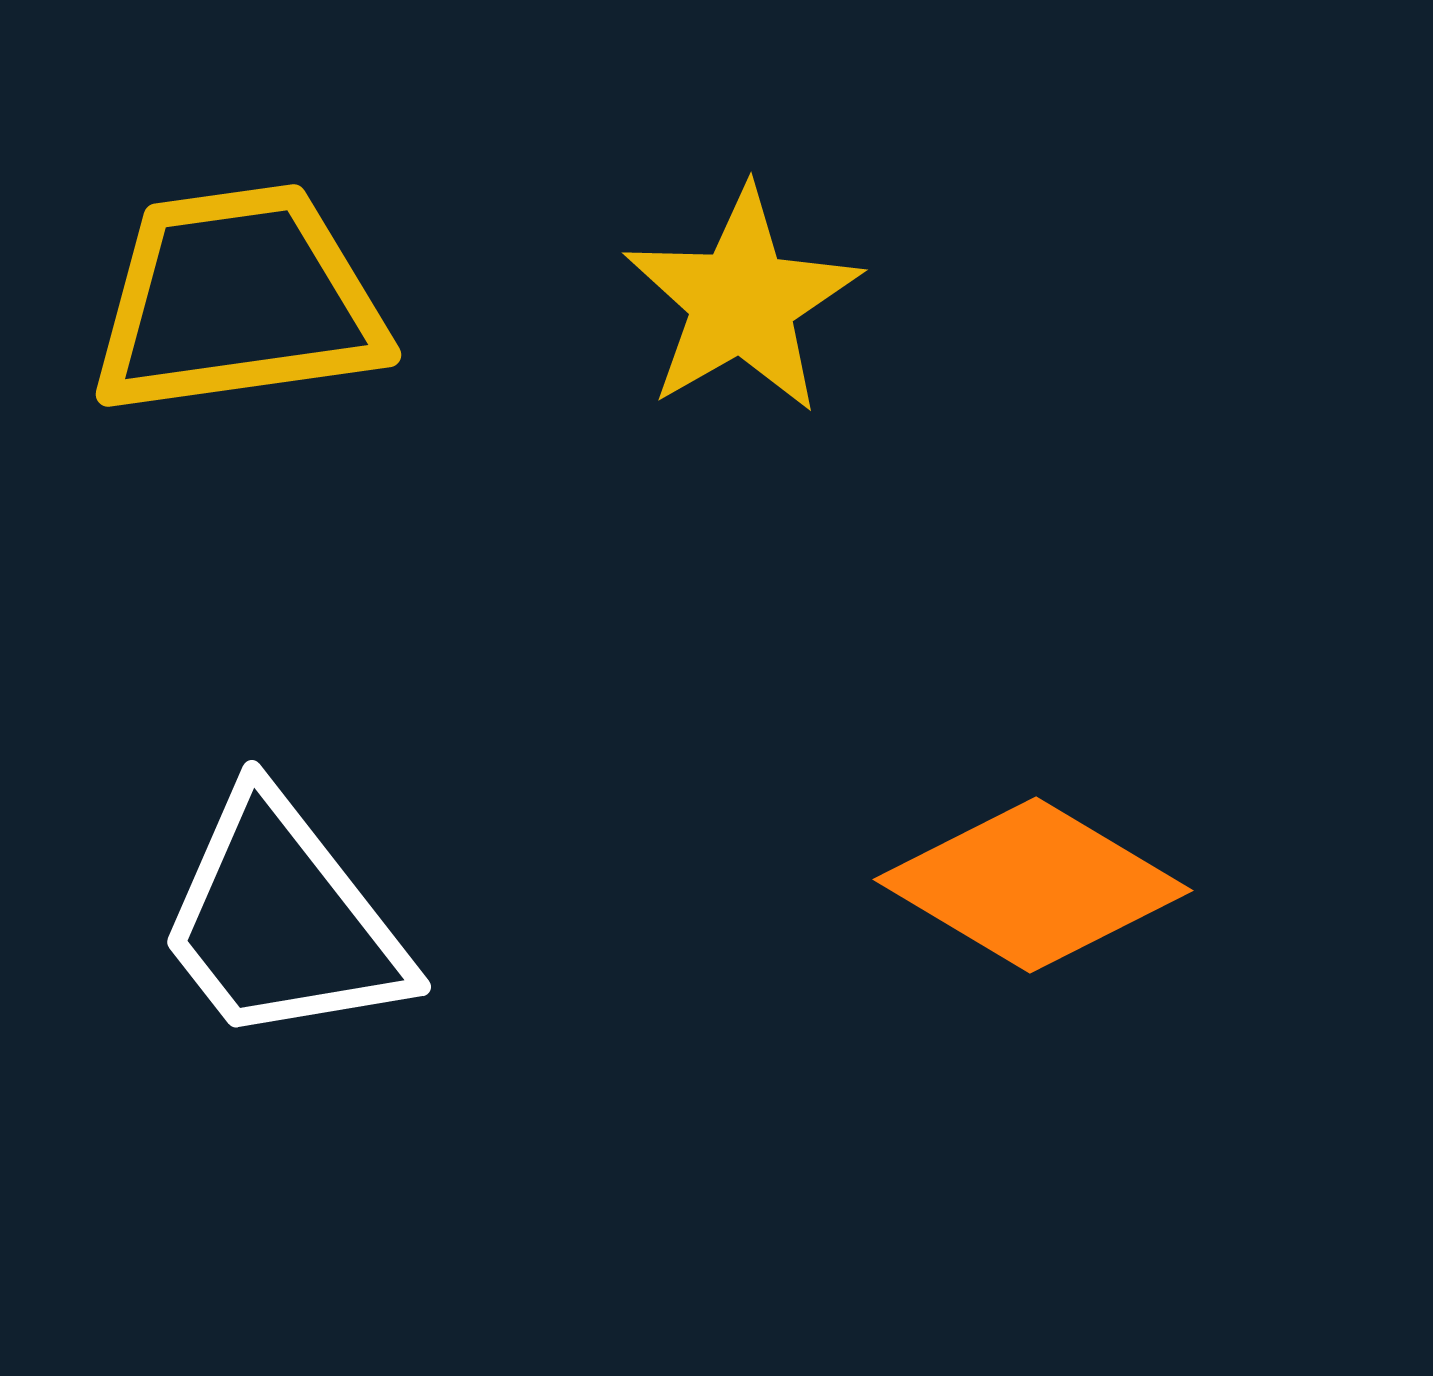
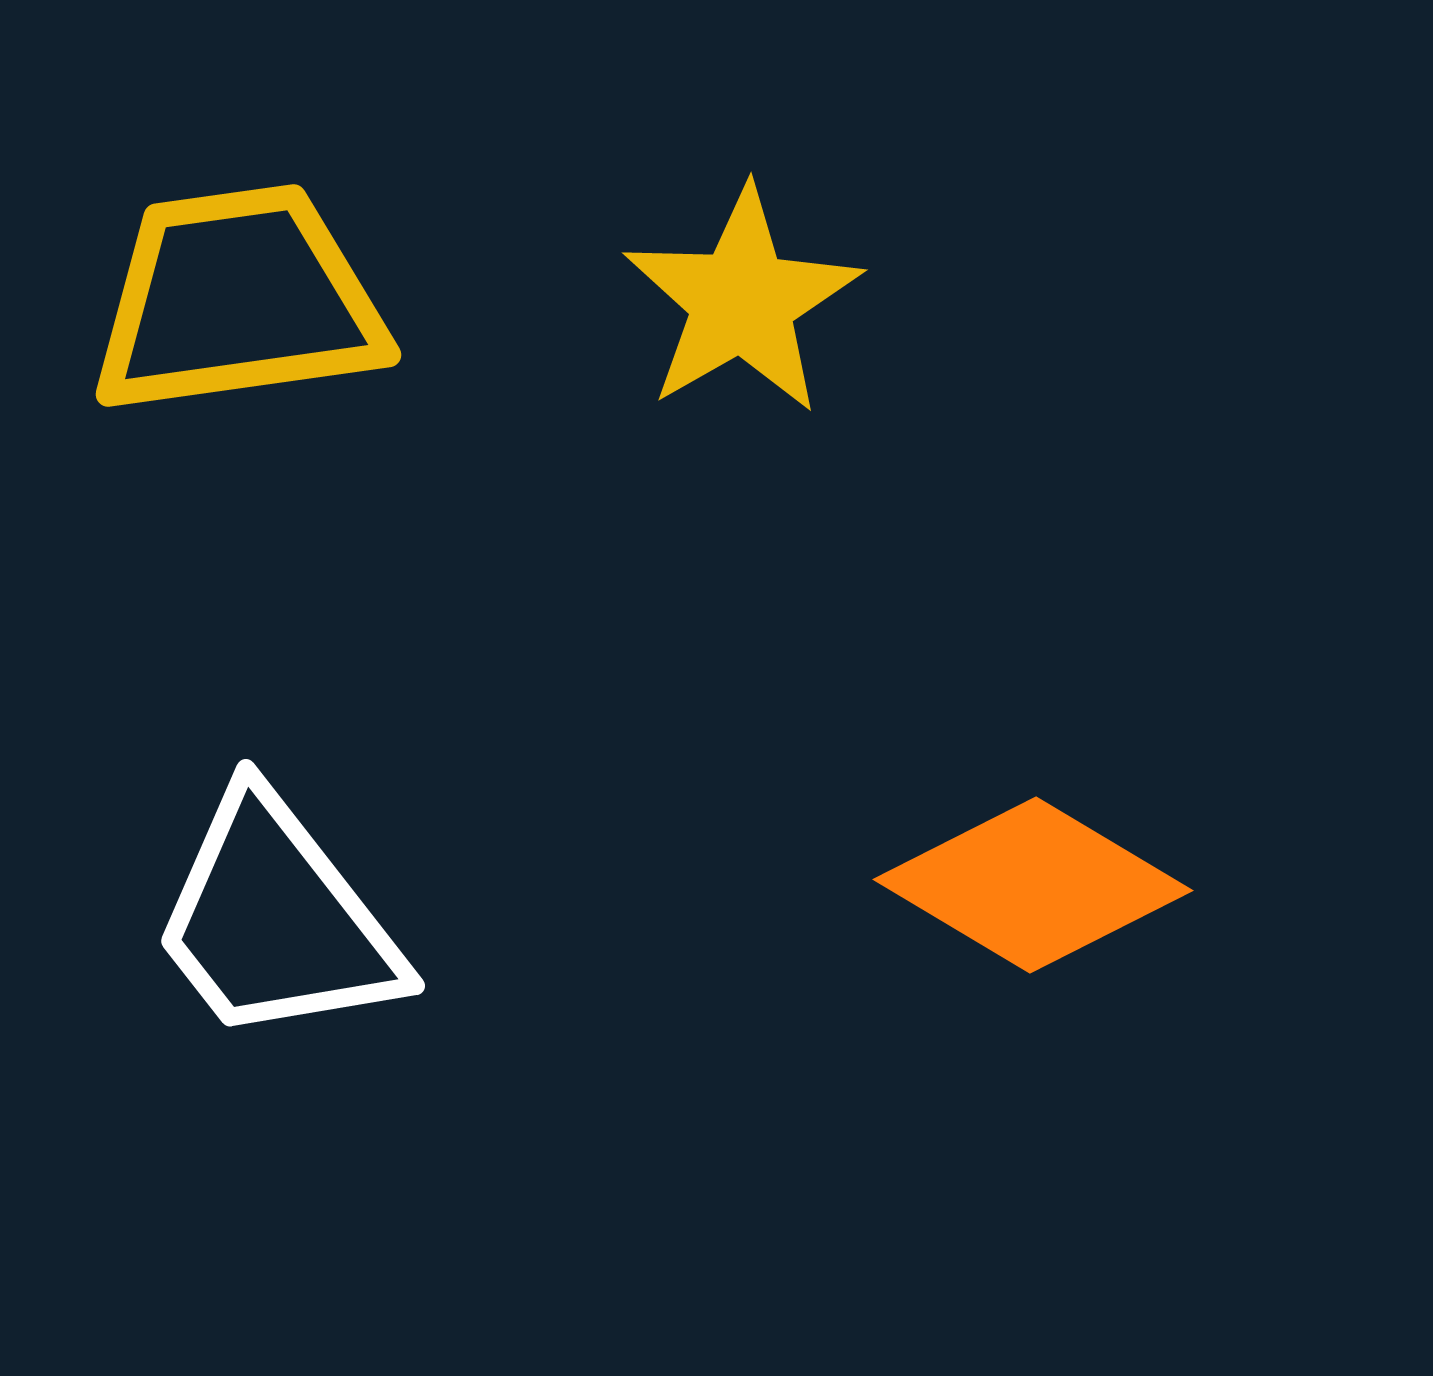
white trapezoid: moved 6 px left, 1 px up
